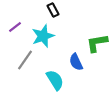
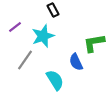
green L-shape: moved 3 px left
